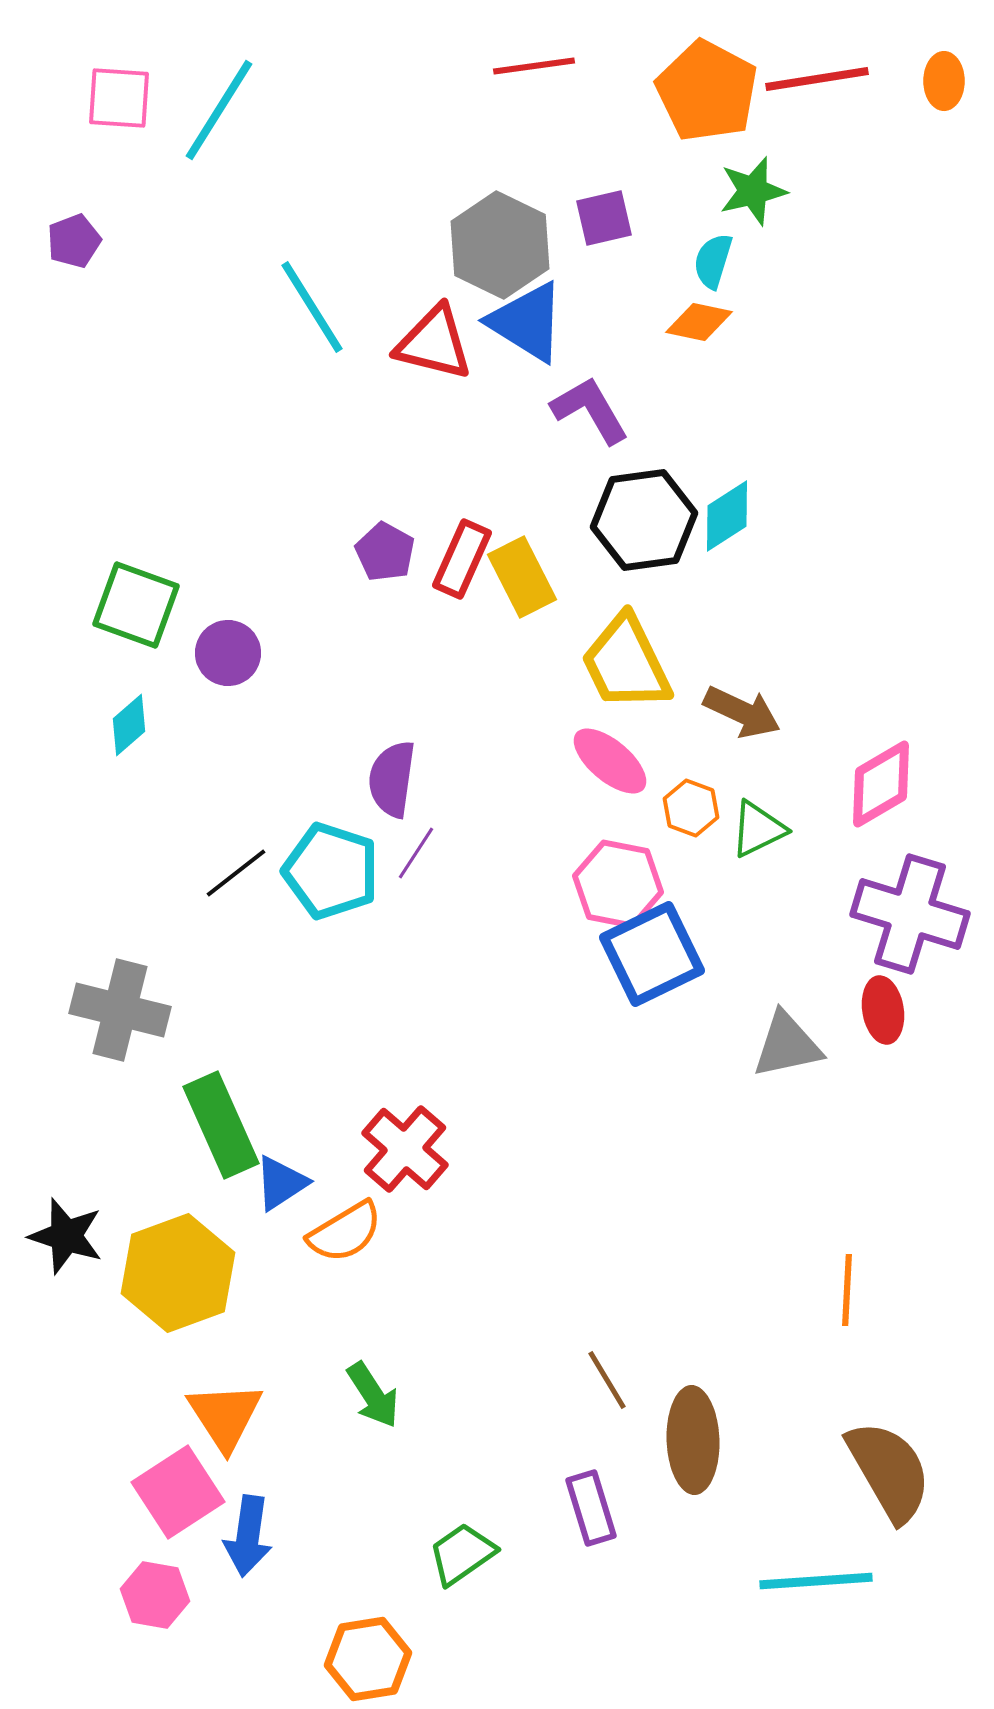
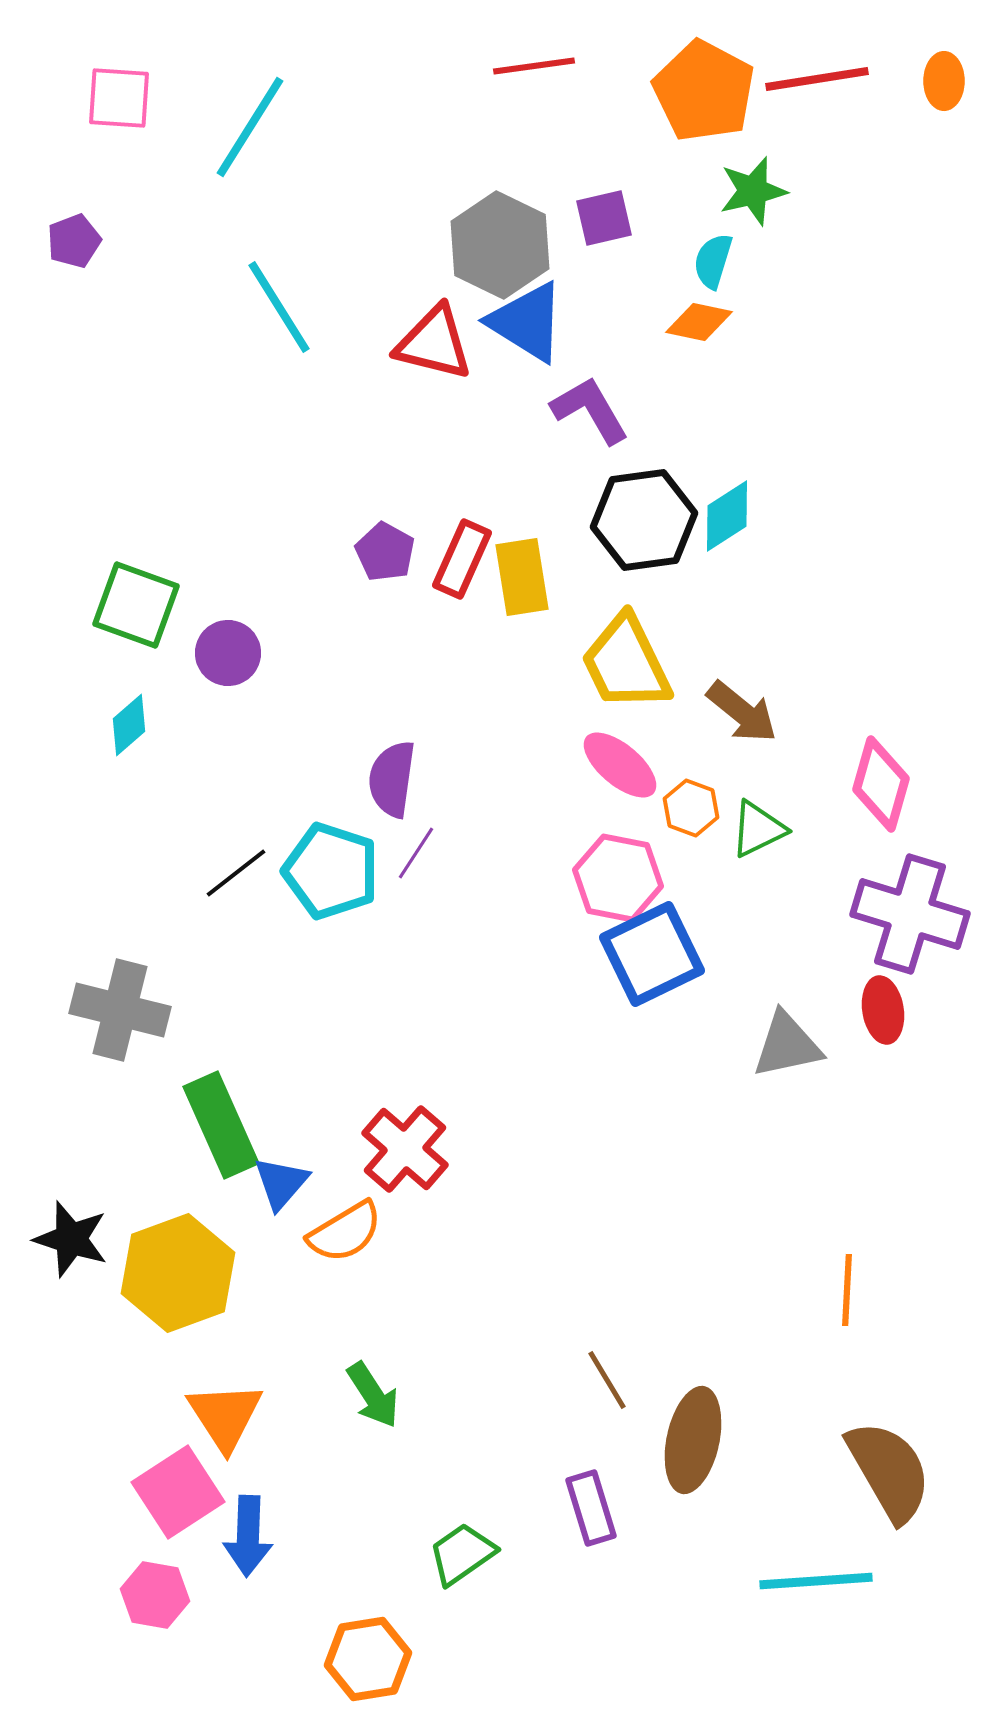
orange pentagon at (707, 91): moved 3 px left
cyan line at (219, 110): moved 31 px right, 17 px down
cyan line at (312, 307): moved 33 px left
yellow rectangle at (522, 577): rotated 18 degrees clockwise
brown arrow at (742, 712): rotated 14 degrees clockwise
pink ellipse at (610, 761): moved 10 px right, 4 px down
pink diamond at (881, 784): rotated 44 degrees counterclockwise
pink hexagon at (618, 884): moved 6 px up
blue triangle at (281, 1183): rotated 16 degrees counterclockwise
black star at (66, 1236): moved 5 px right, 3 px down
brown ellipse at (693, 1440): rotated 14 degrees clockwise
blue arrow at (248, 1536): rotated 6 degrees counterclockwise
